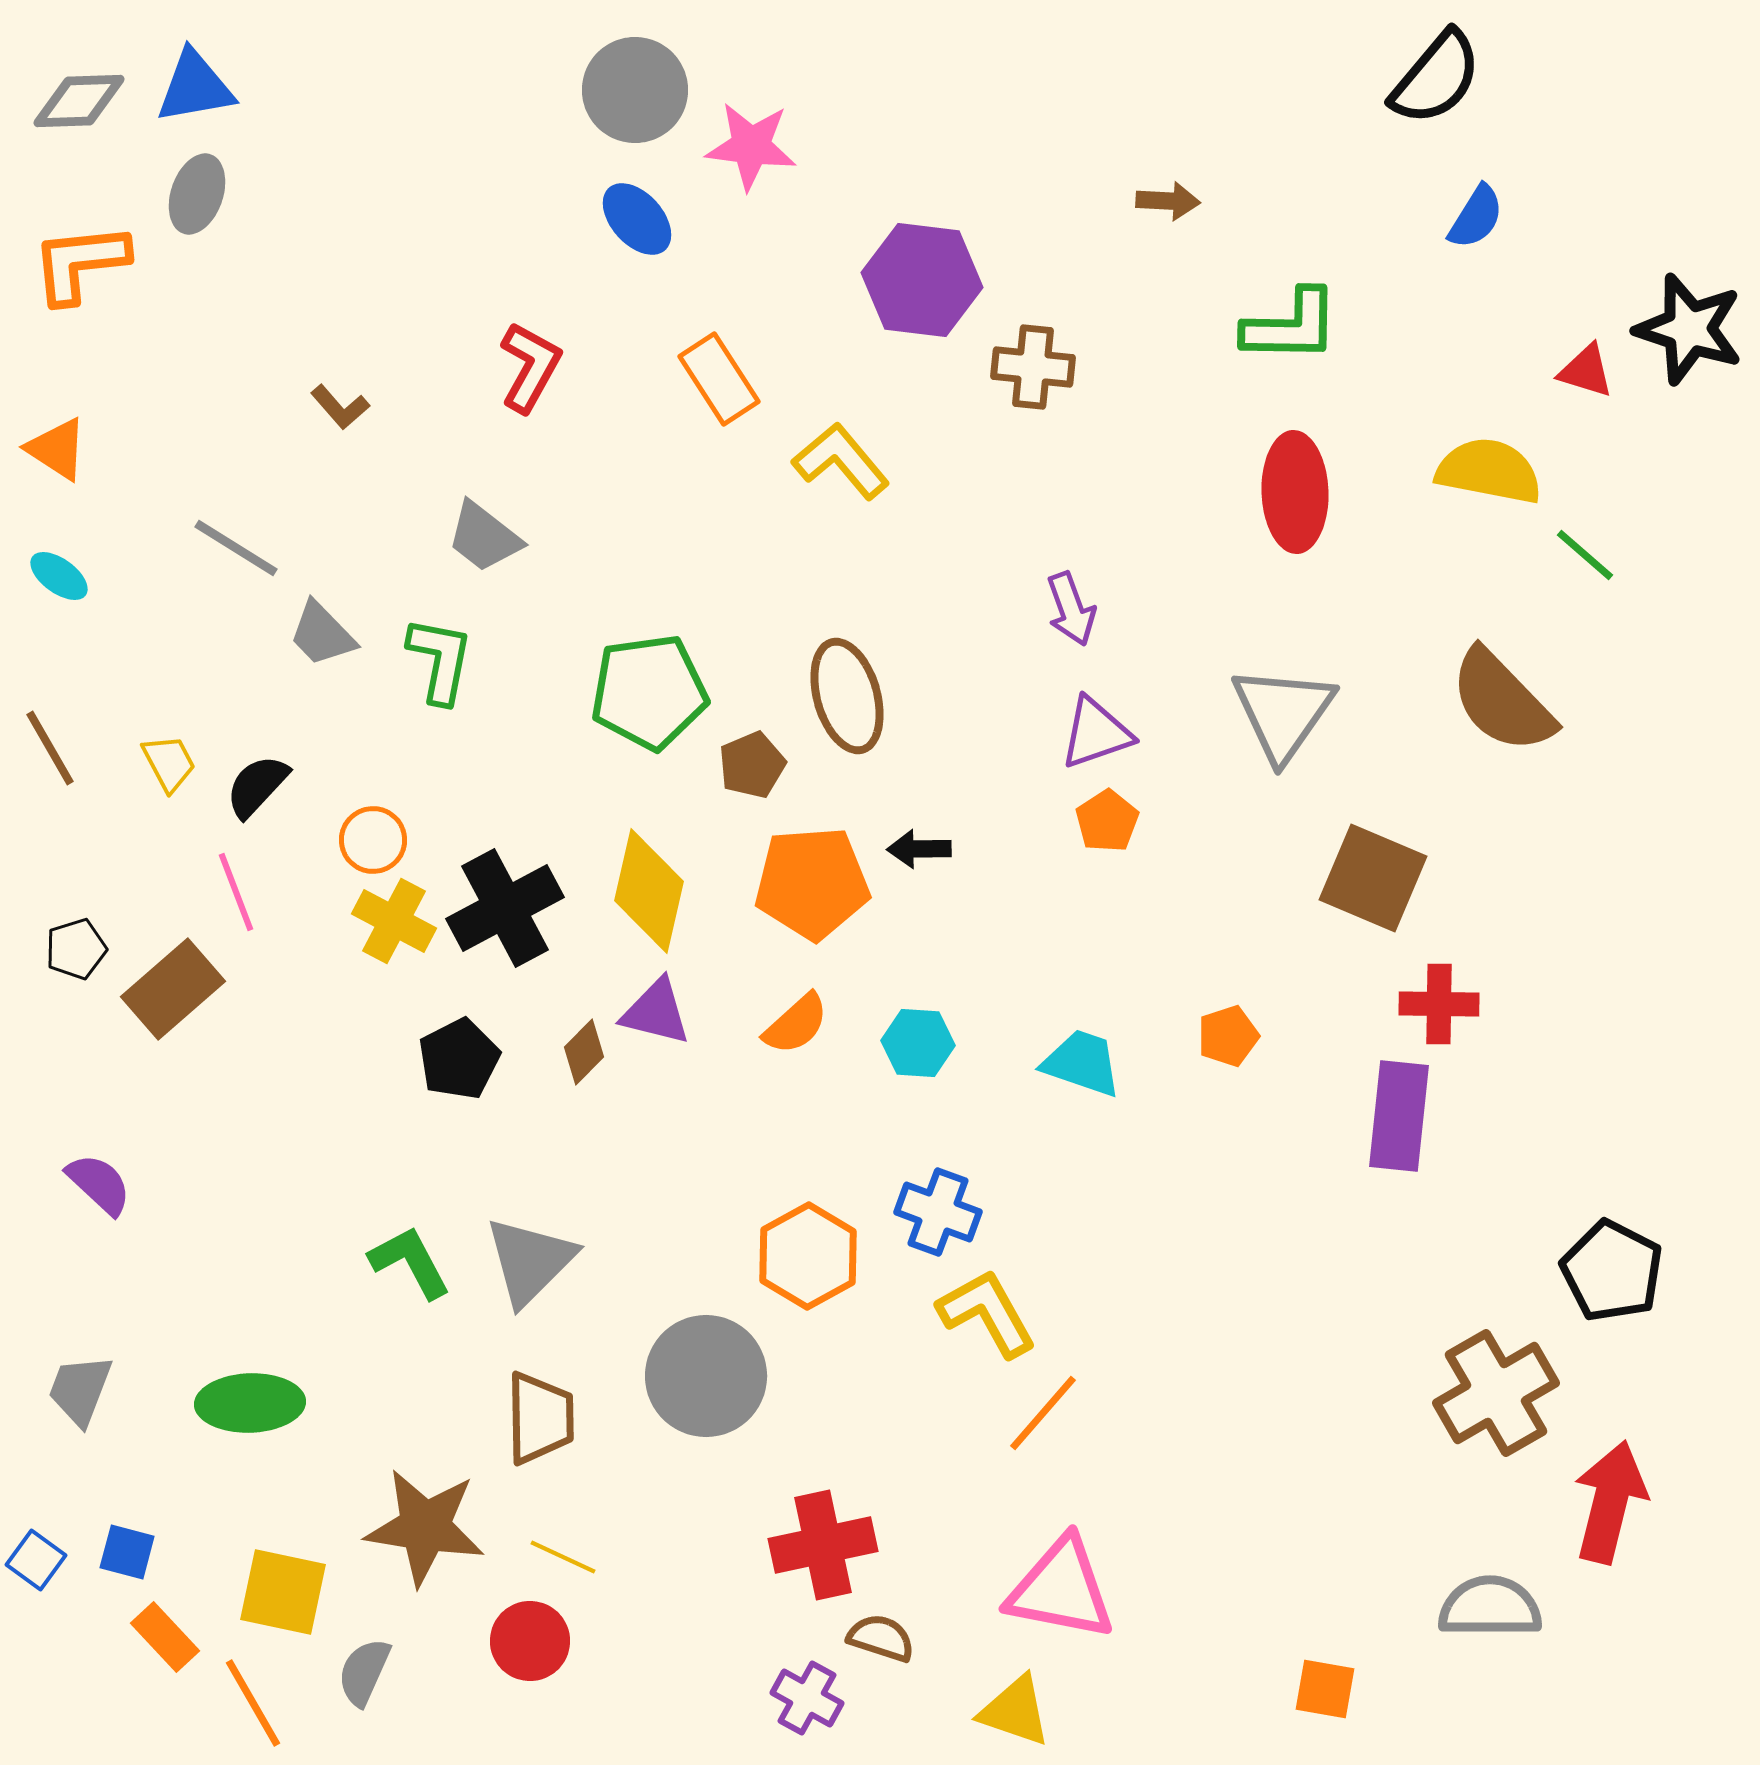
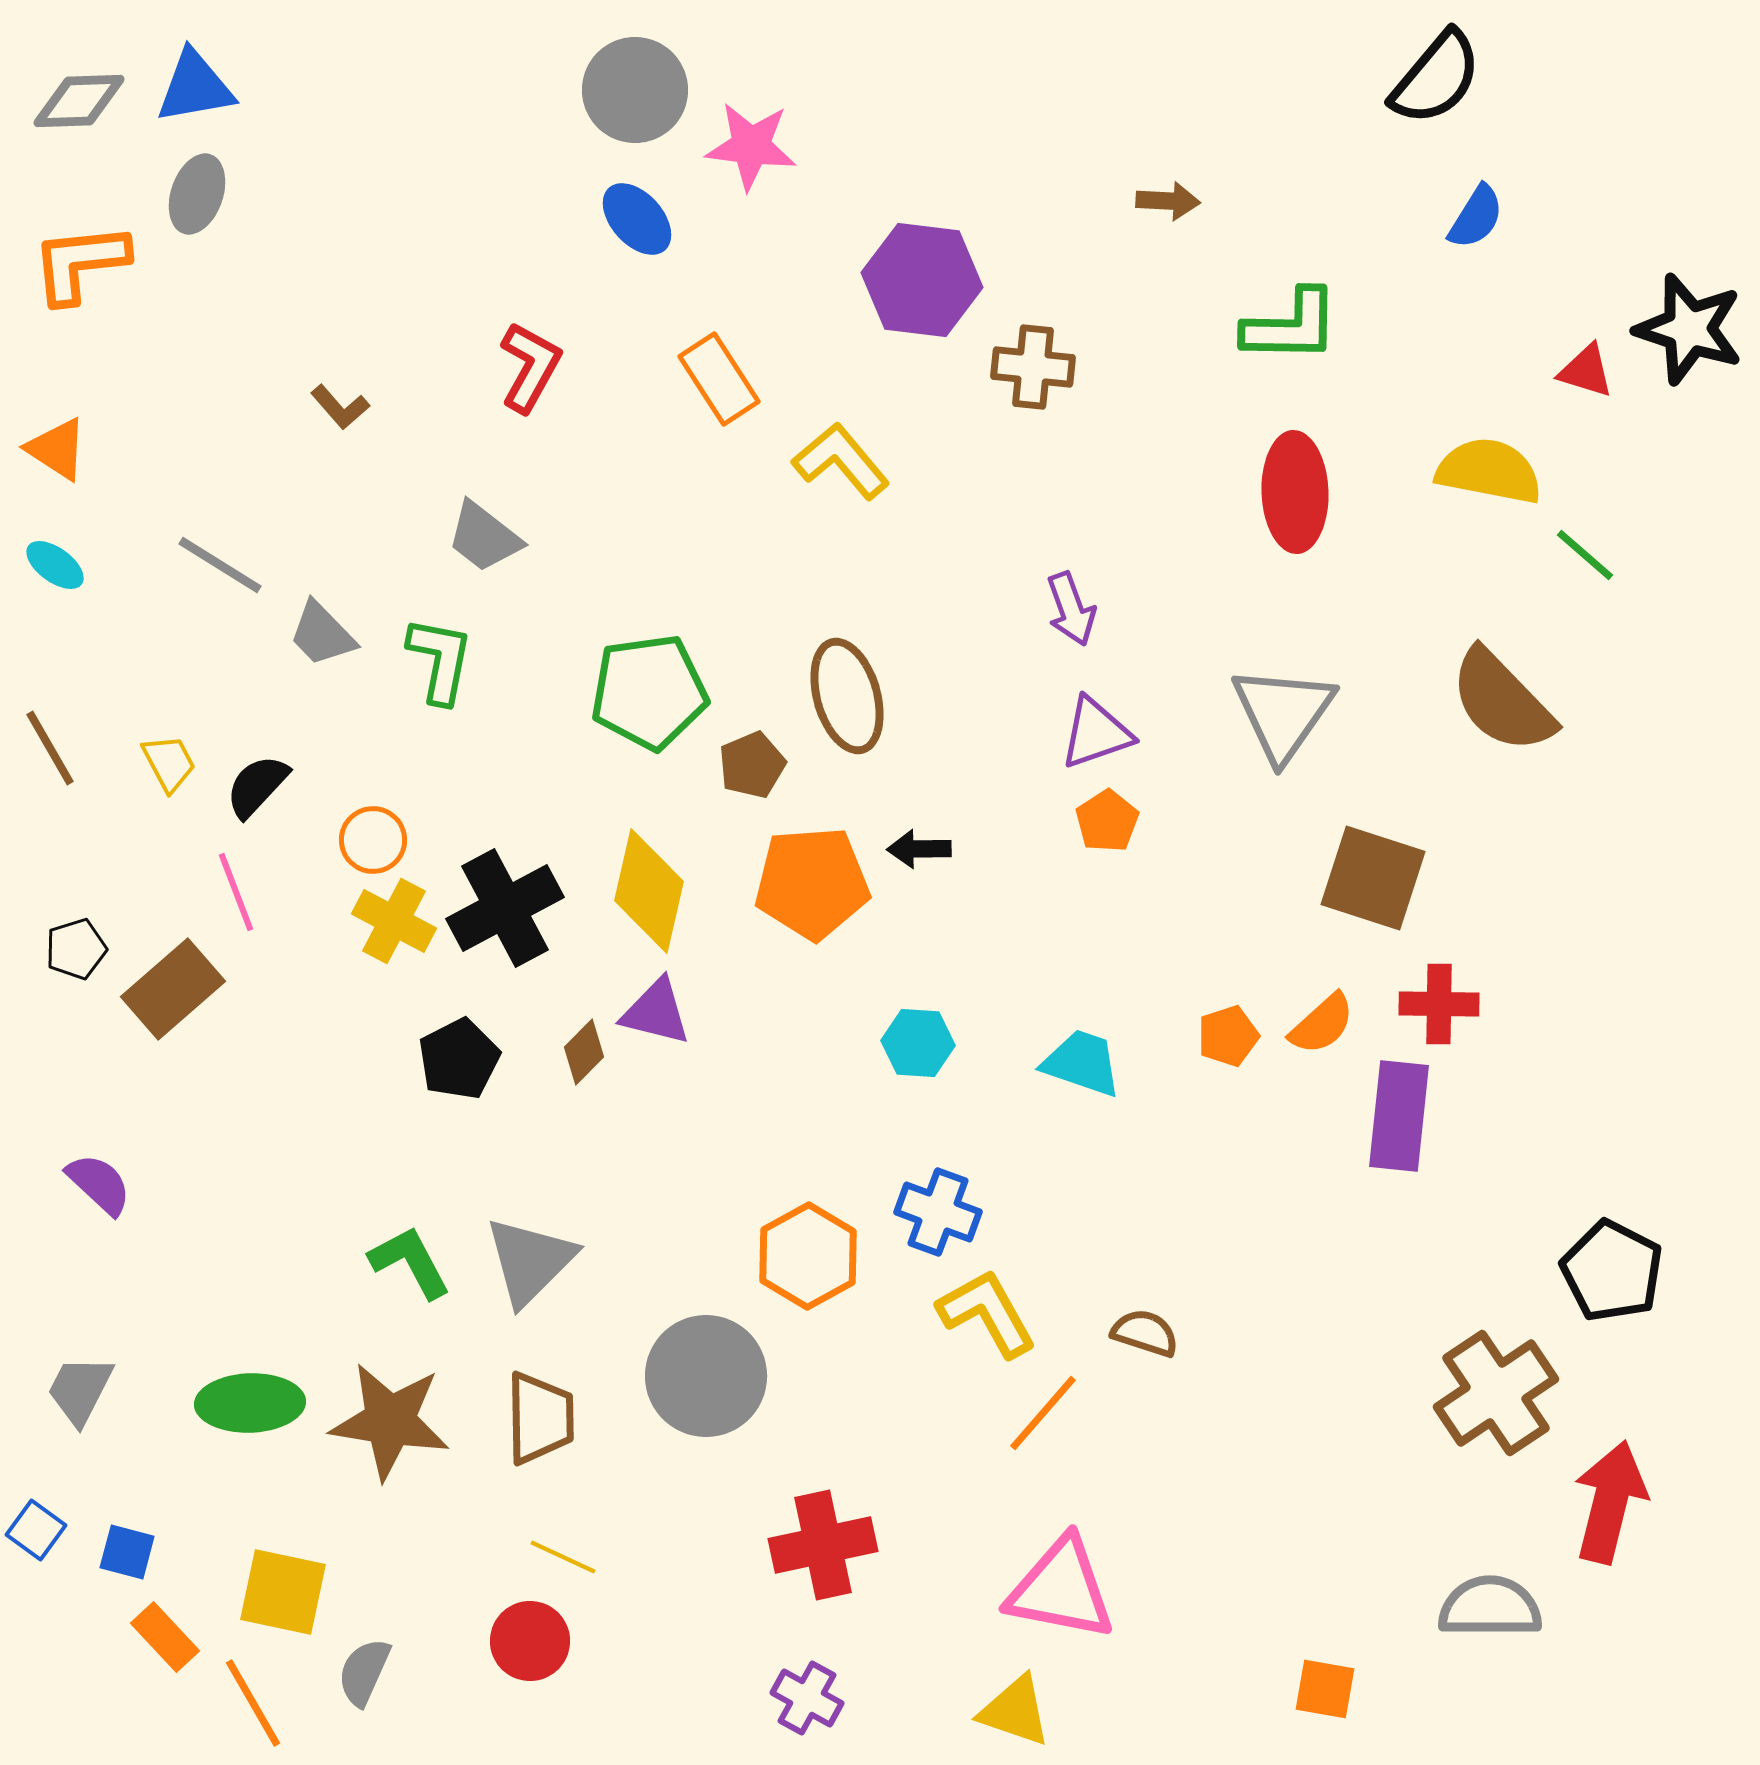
gray line at (236, 548): moved 16 px left, 17 px down
cyan ellipse at (59, 576): moved 4 px left, 11 px up
brown square at (1373, 878): rotated 5 degrees counterclockwise
orange semicircle at (796, 1024): moved 526 px right
gray trapezoid at (80, 1390): rotated 6 degrees clockwise
brown cross at (1496, 1393): rotated 4 degrees counterclockwise
brown star at (425, 1527): moved 35 px left, 106 px up
blue square at (36, 1560): moved 30 px up
brown semicircle at (881, 1638): moved 264 px right, 305 px up
